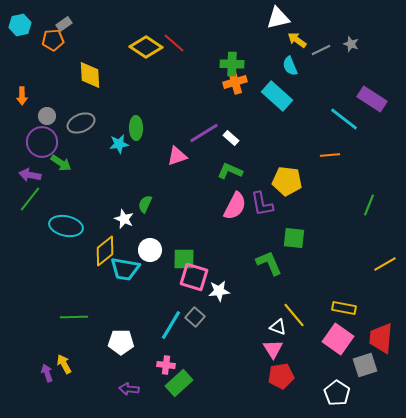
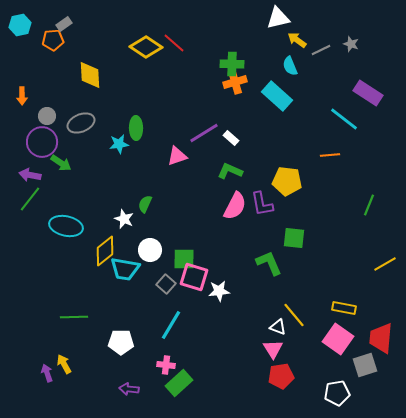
purple rectangle at (372, 99): moved 4 px left, 6 px up
gray square at (195, 317): moved 29 px left, 33 px up
white pentagon at (337, 393): rotated 30 degrees clockwise
